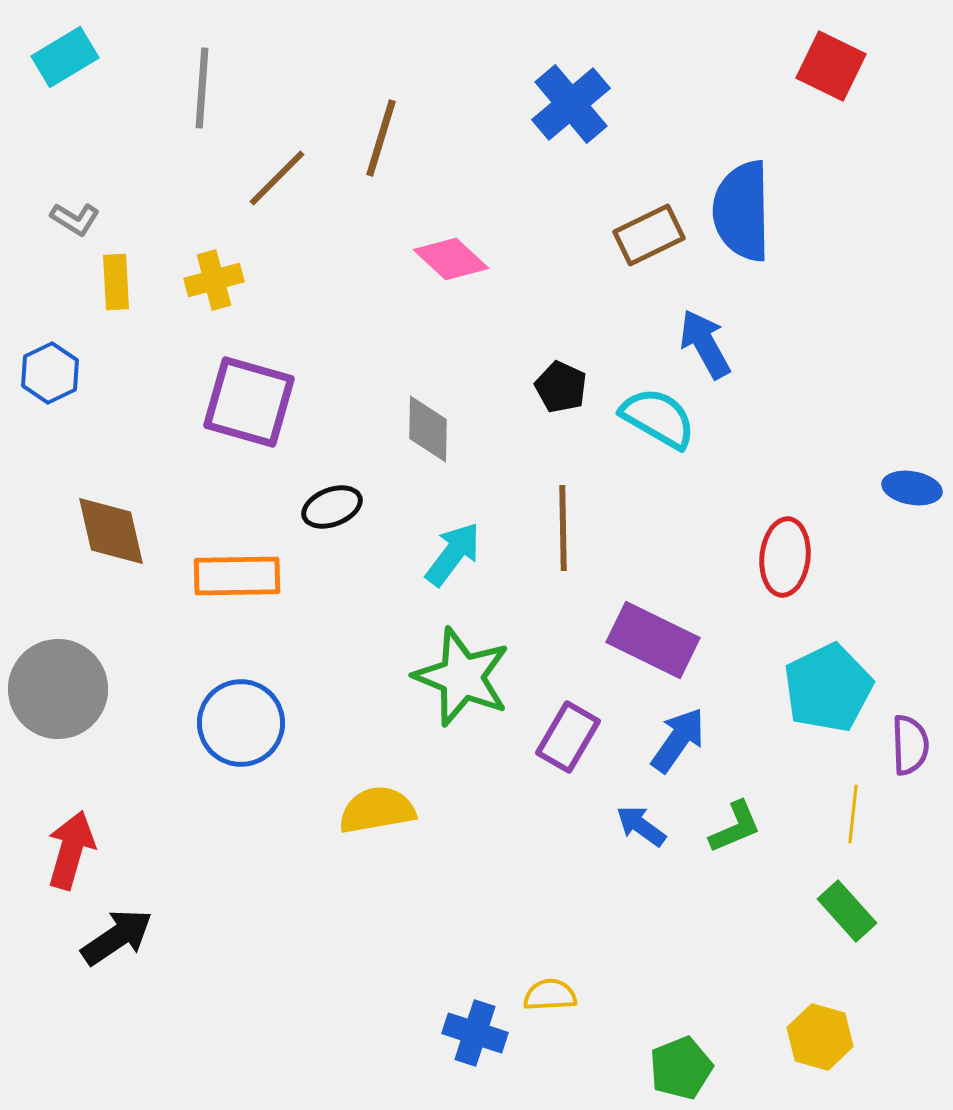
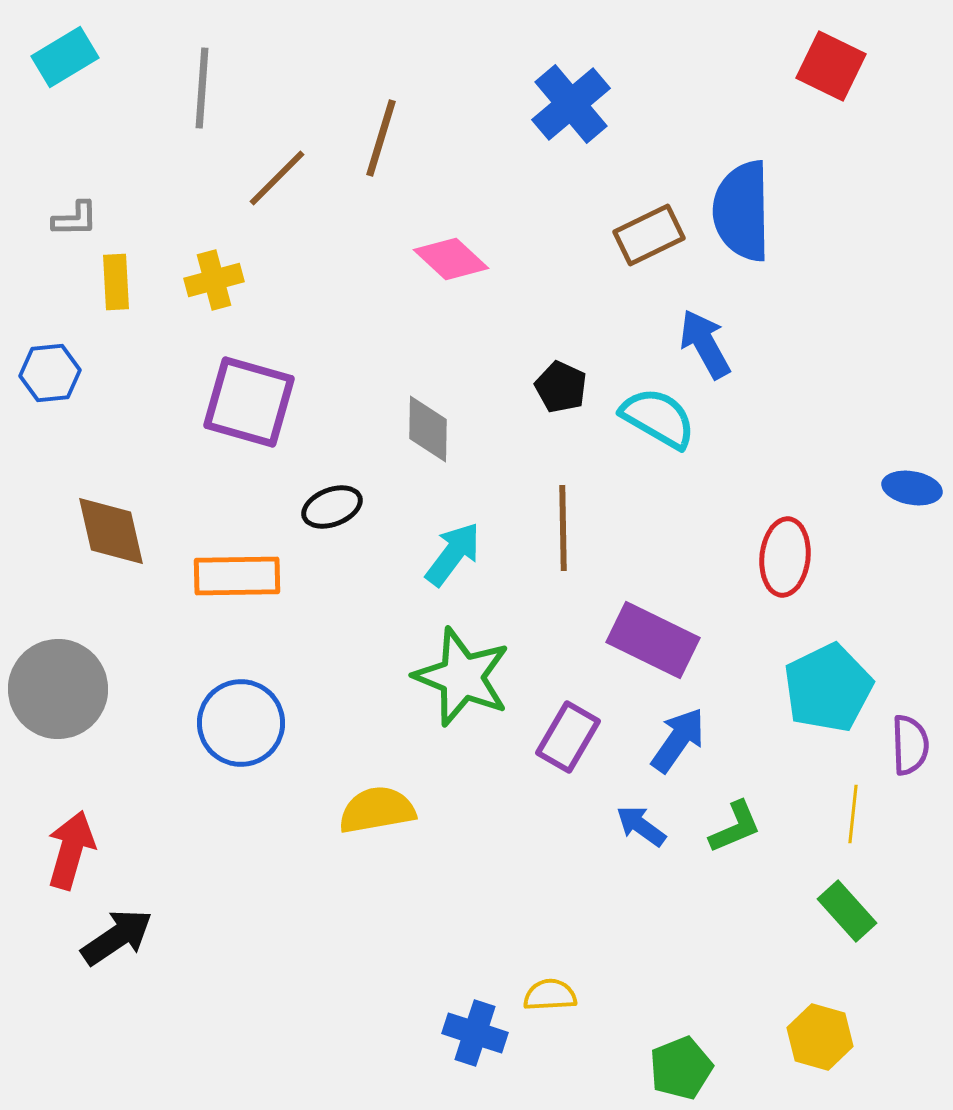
gray L-shape at (75, 219): rotated 33 degrees counterclockwise
blue hexagon at (50, 373): rotated 20 degrees clockwise
